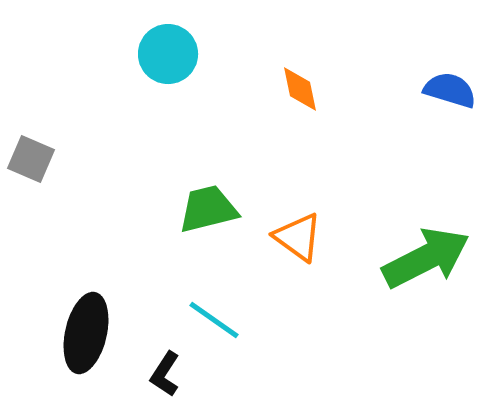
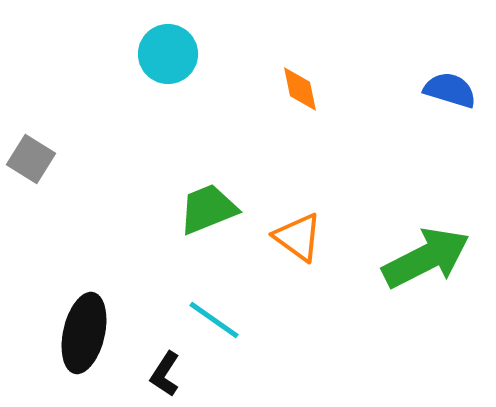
gray square: rotated 9 degrees clockwise
green trapezoid: rotated 8 degrees counterclockwise
black ellipse: moved 2 px left
